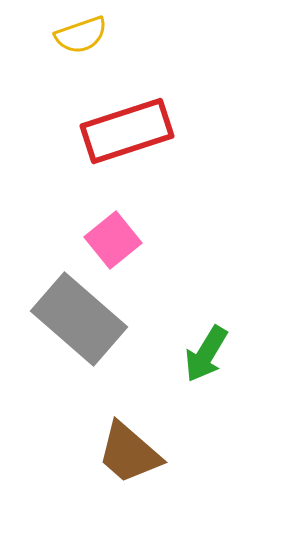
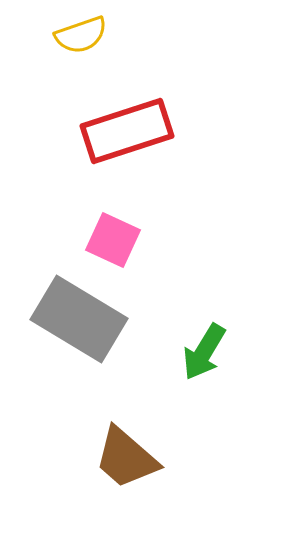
pink square: rotated 26 degrees counterclockwise
gray rectangle: rotated 10 degrees counterclockwise
green arrow: moved 2 px left, 2 px up
brown trapezoid: moved 3 px left, 5 px down
